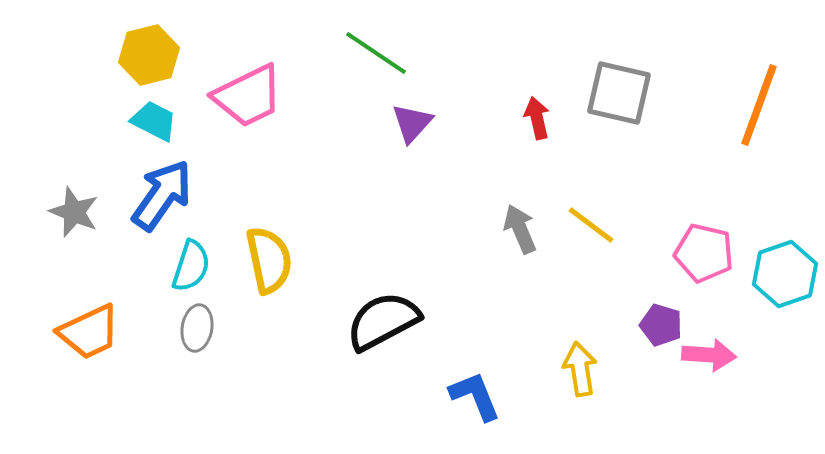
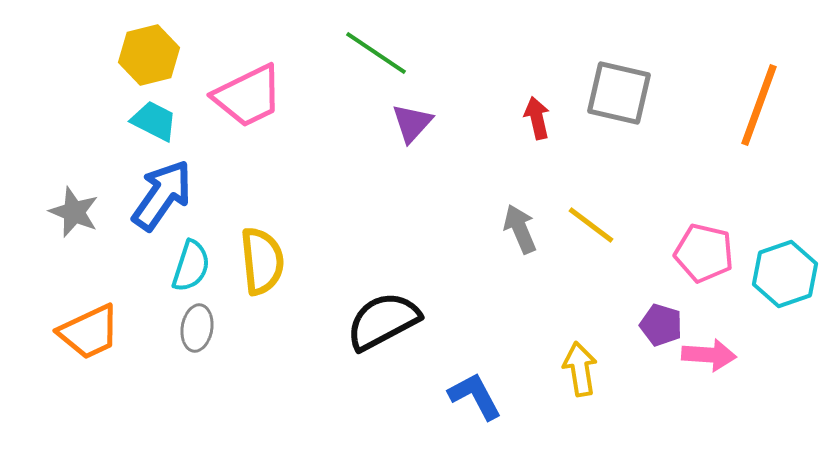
yellow semicircle: moved 7 px left, 1 px down; rotated 6 degrees clockwise
blue L-shape: rotated 6 degrees counterclockwise
